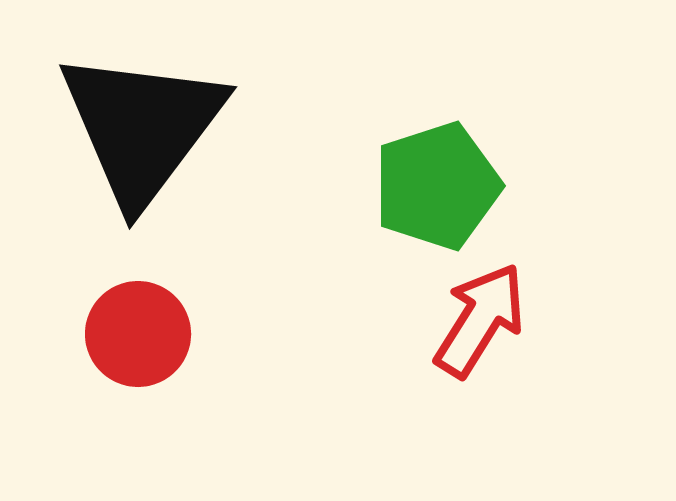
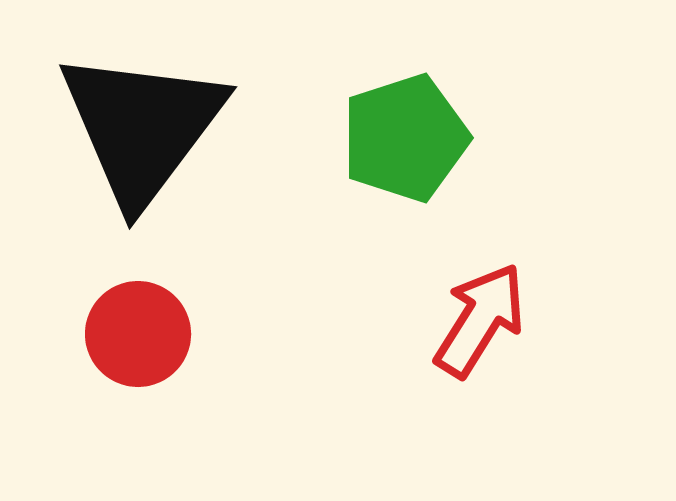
green pentagon: moved 32 px left, 48 px up
